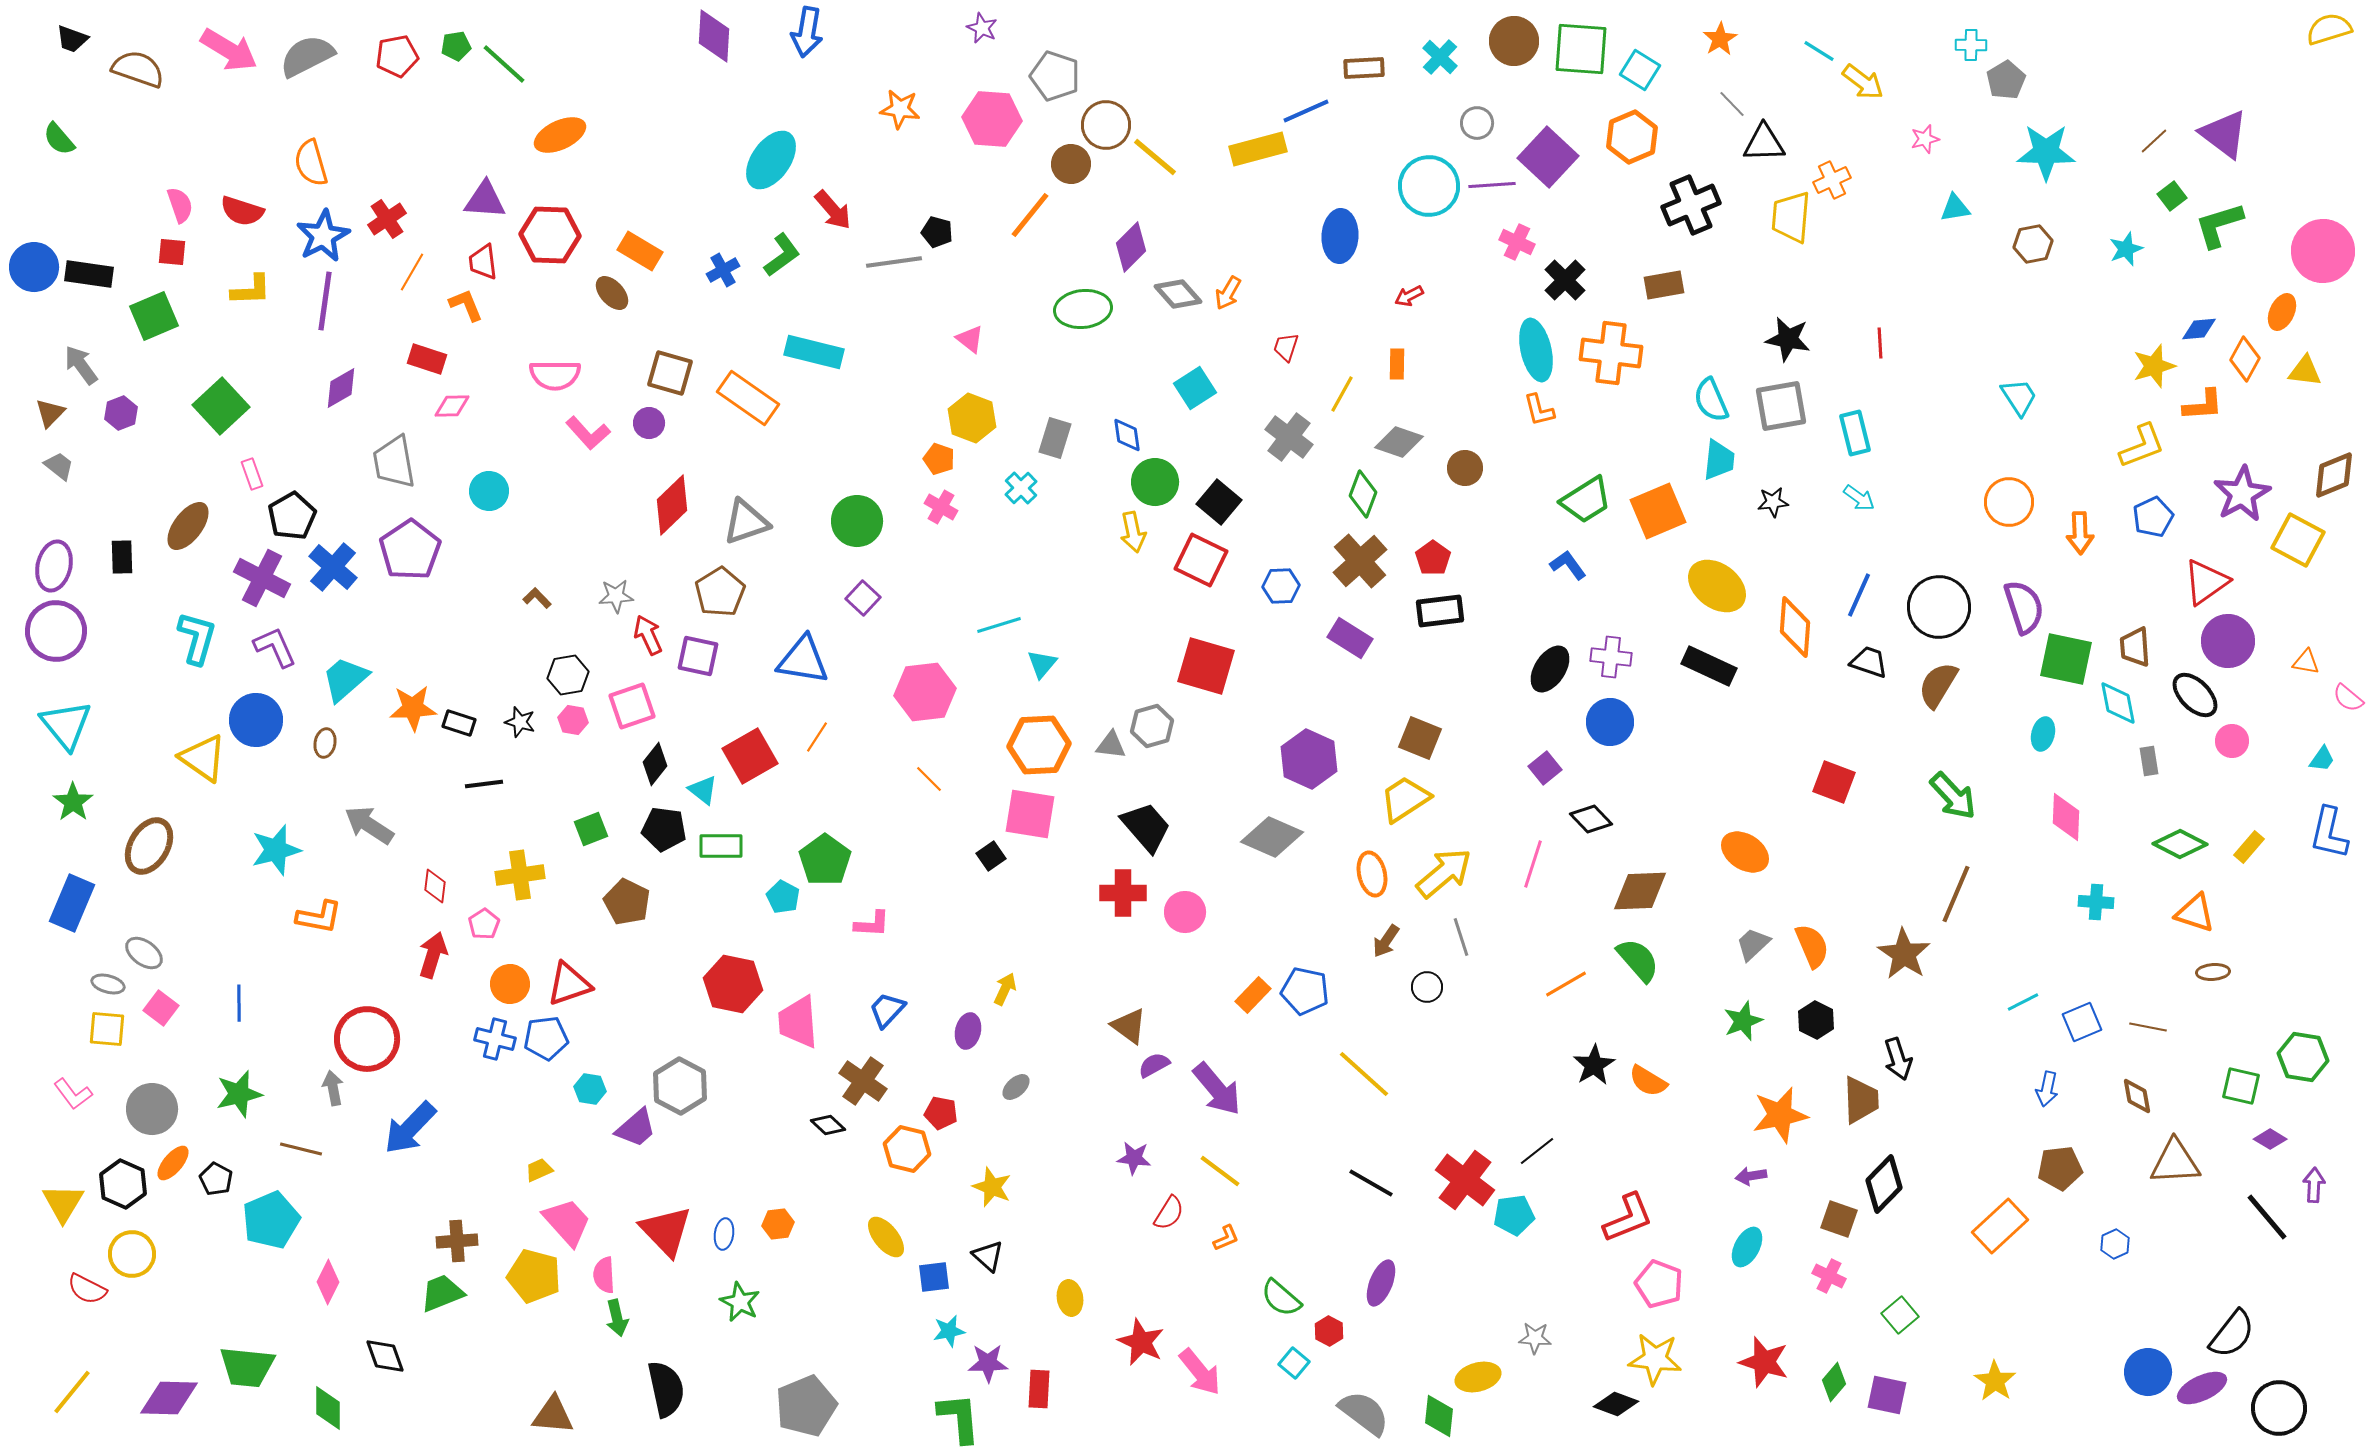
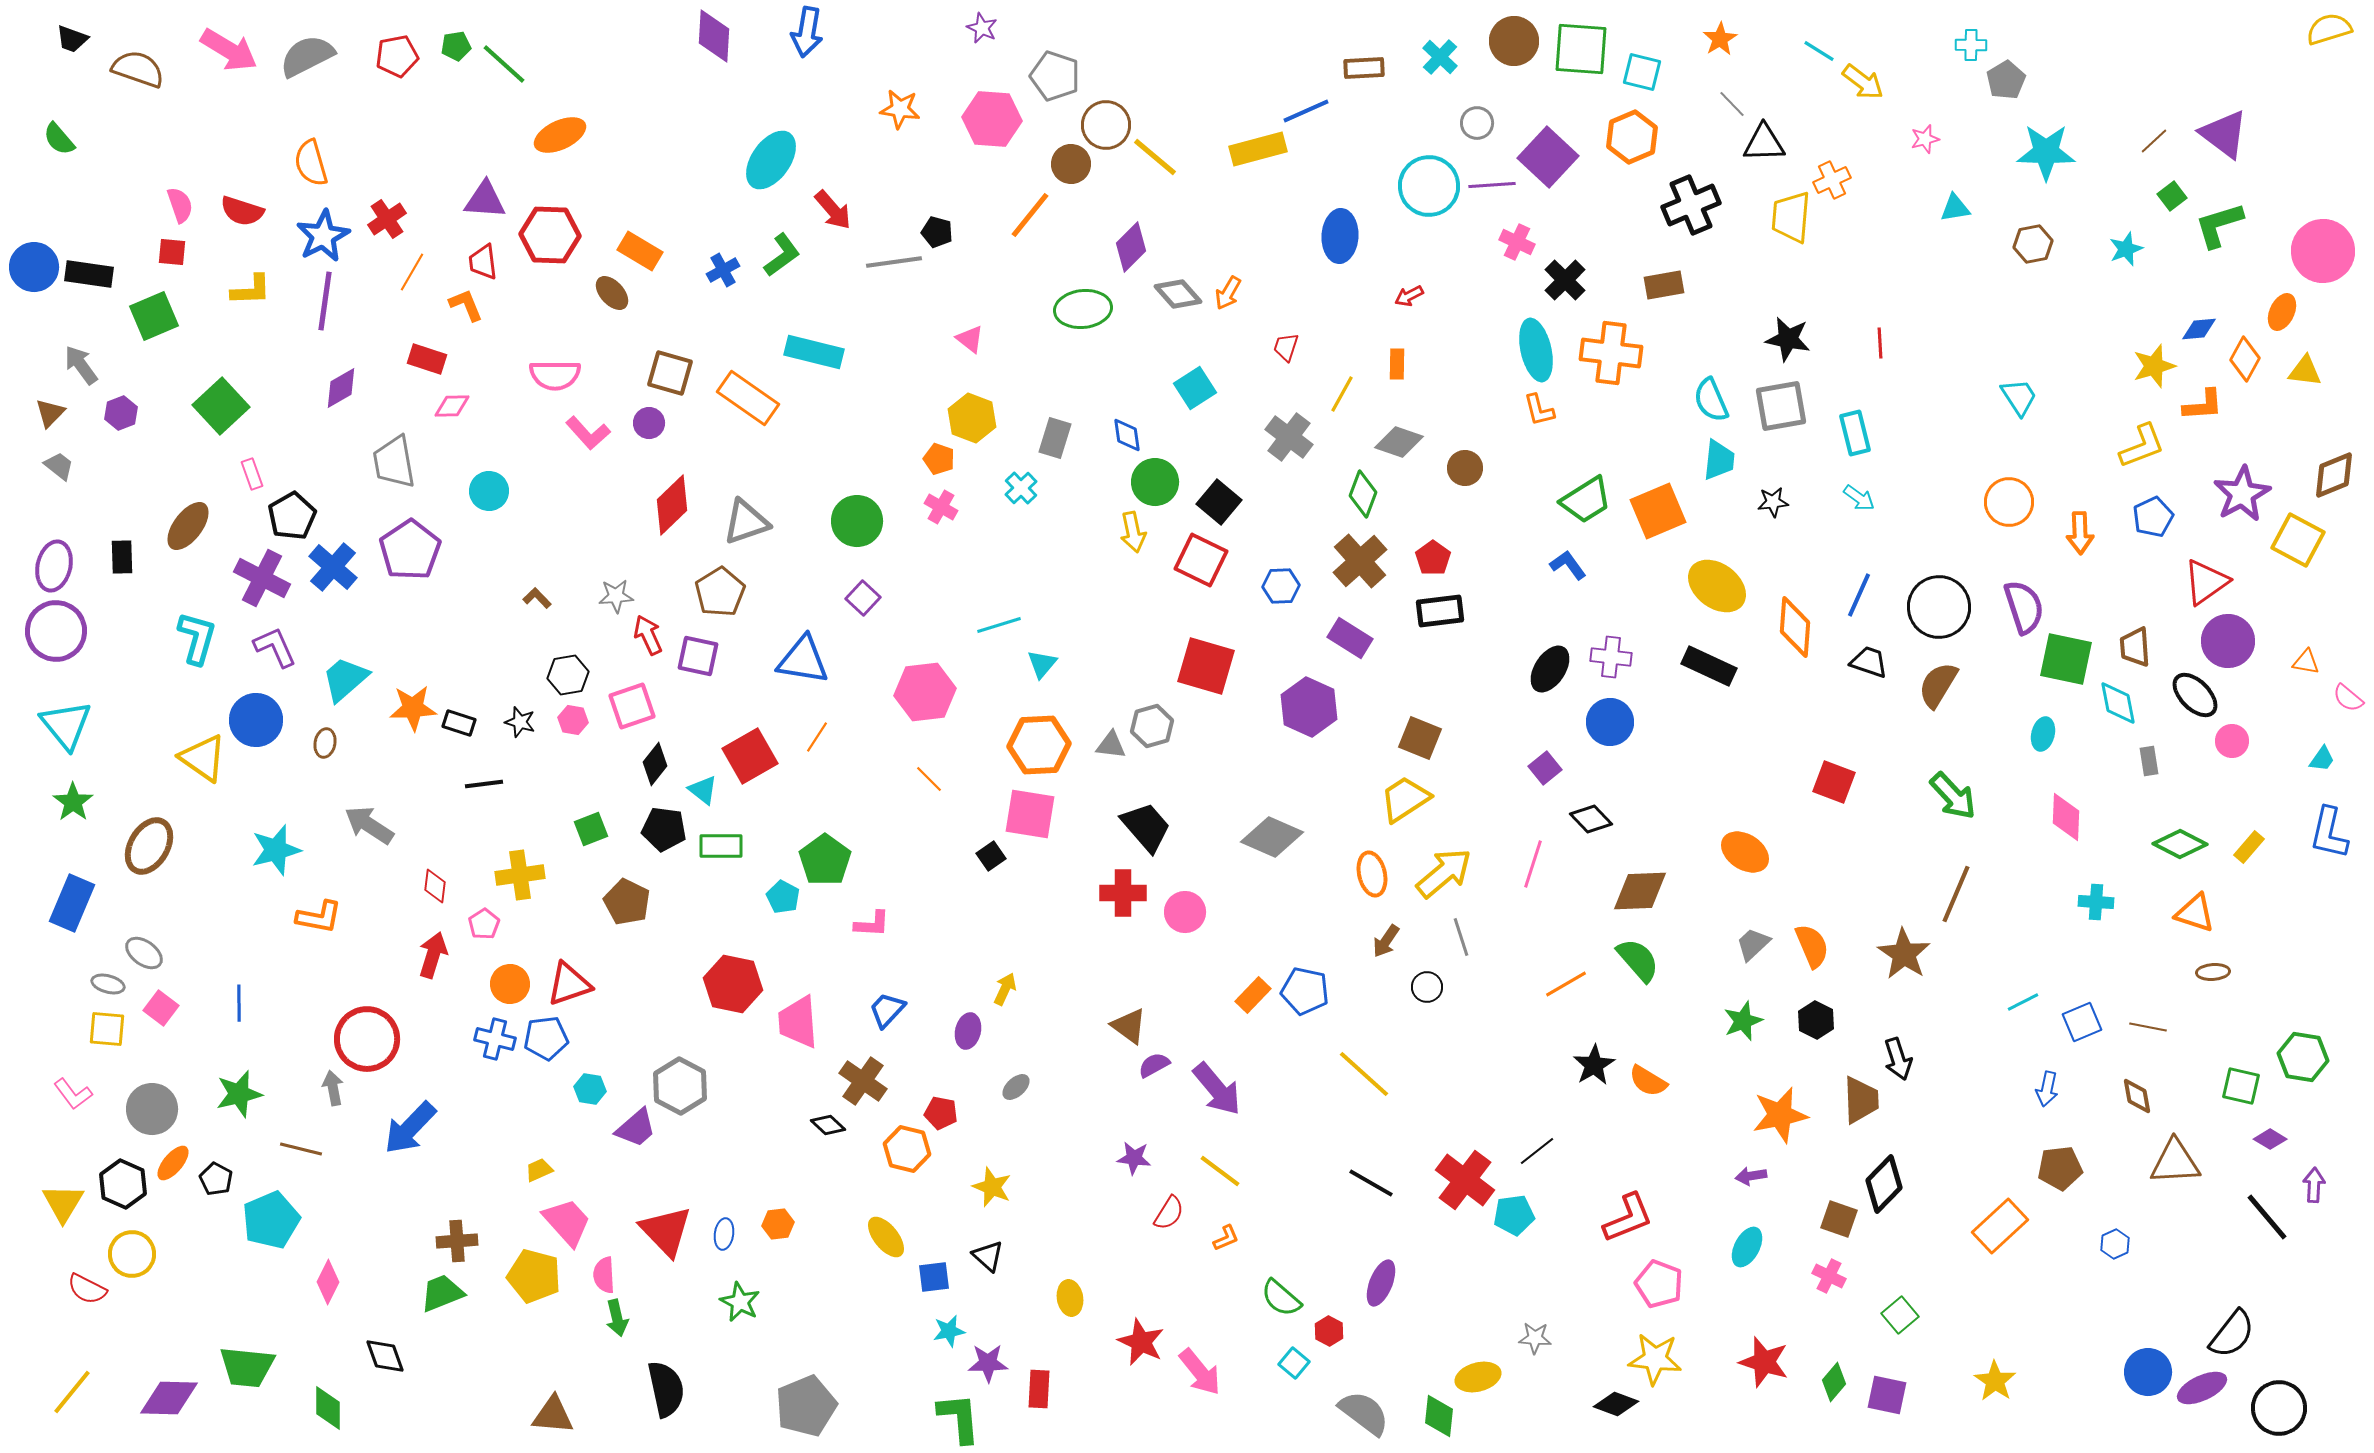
cyan square at (1640, 70): moved 2 px right, 2 px down; rotated 18 degrees counterclockwise
purple hexagon at (1309, 759): moved 52 px up
